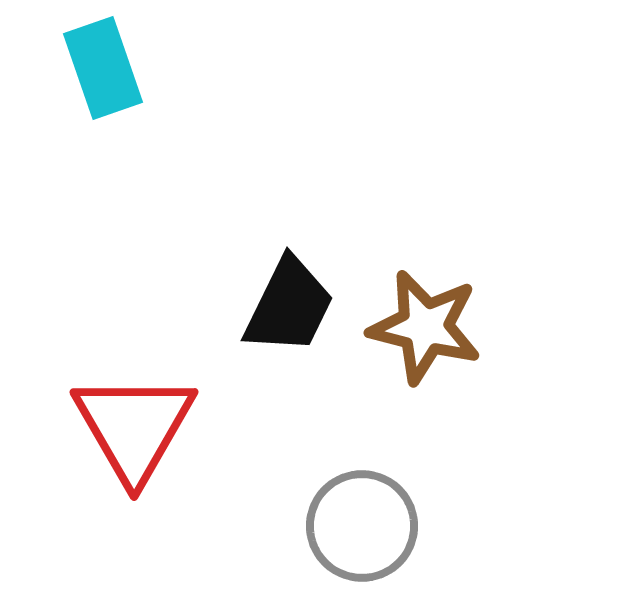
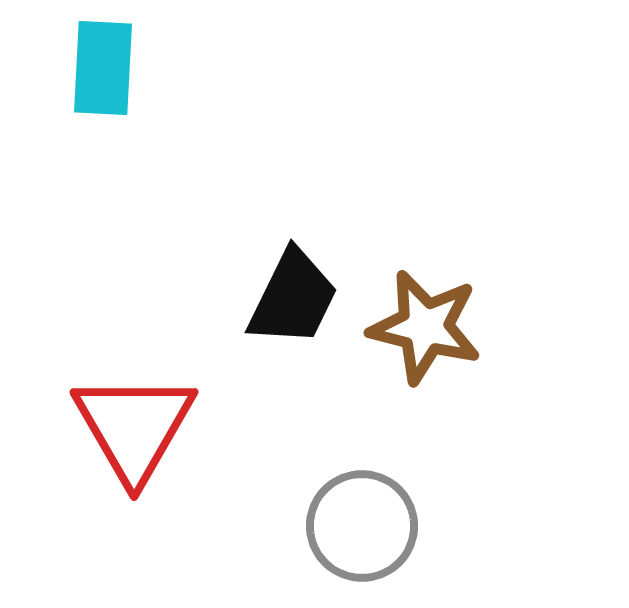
cyan rectangle: rotated 22 degrees clockwise
black trapezoid: moved 4 px right, 8 px up
